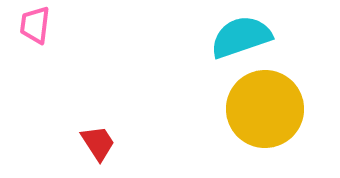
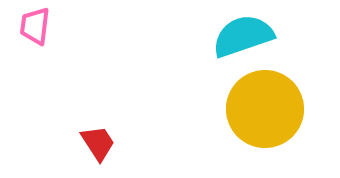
pink trapezoid: moved 1 px down
cyan semicircle: moved 2 px right, 1 px up
